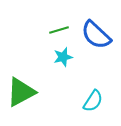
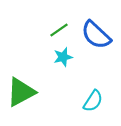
green line: rotated 18 degrees counterclockwise
